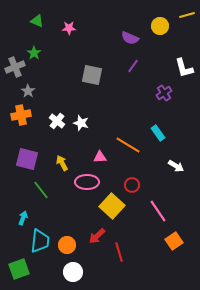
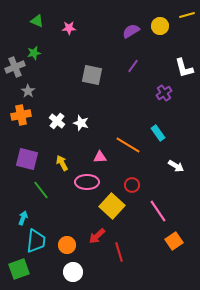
purple semicircle: moved 1 px right, 7 px up; rotated 126 degrees clockwise
green star: rotated 24 degrees clockwise
cyan trapezoid: moved 4 px left
